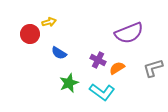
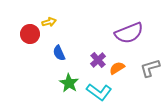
blue semicircle: rotated 35 degrees clockwise
purple cross: rotated 21 degrees clockwise
gray L-shape: moved 3 px left
green star: rotated 18 degrees counterclockwise
cyan L-shape: moved 3 px left
